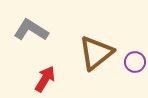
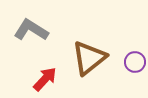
brown triangle: moved 7 px left, 5 px down
red arrow: rotated 12 degrees clockwise
